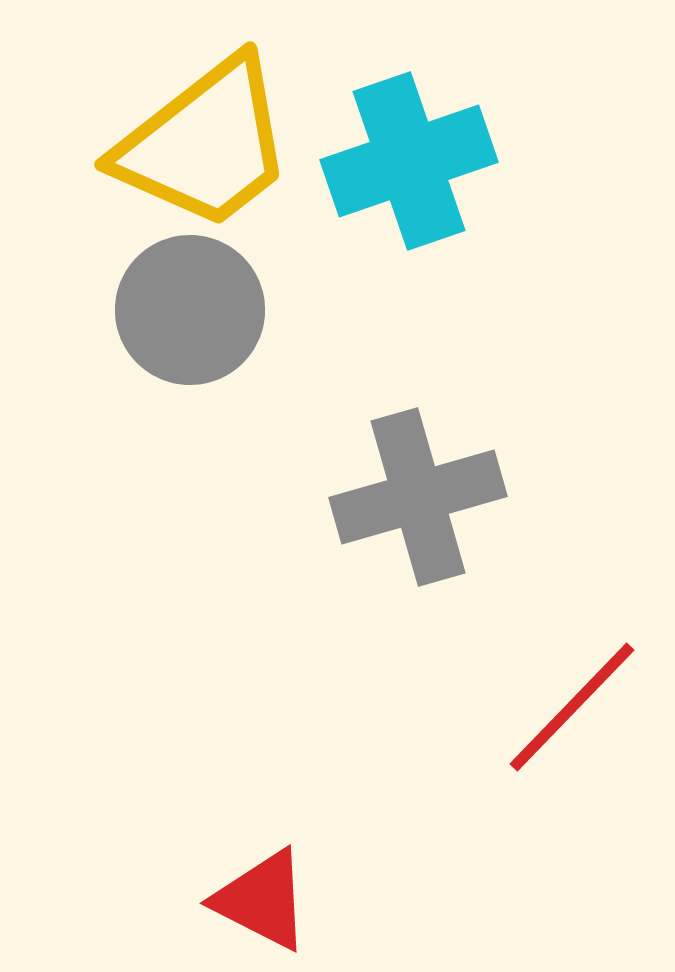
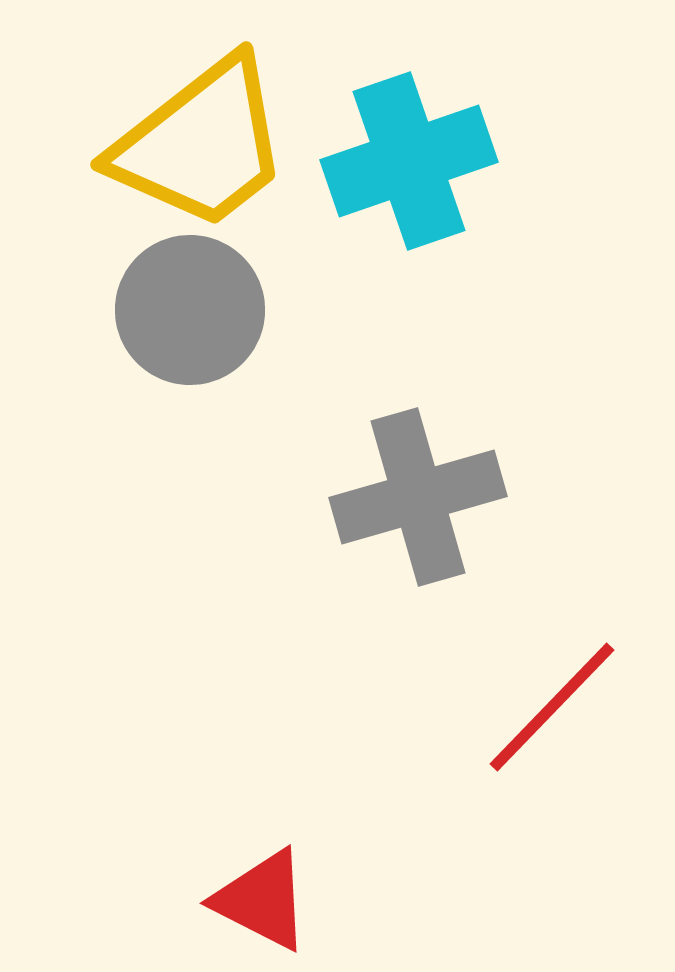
yellow trapezoid: moved 4 px left
red line: moved 20 px left
